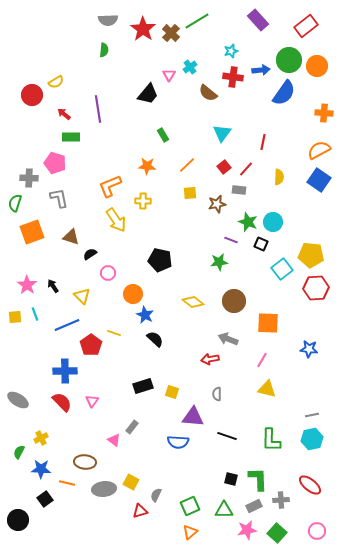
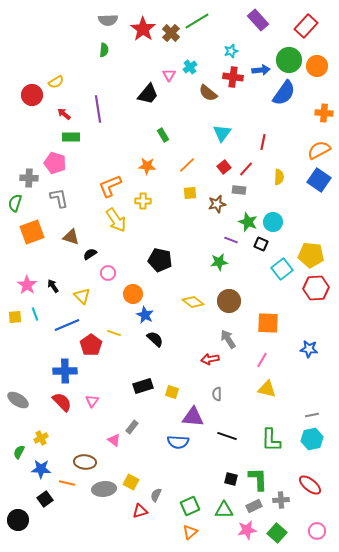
red rectangle at (306, 26): rotated 10 degrees counterclockwise
brown circle at (234, 301): moved 5 px left
gray arrow at (228, 339): rotated 36 degrees clockwise
